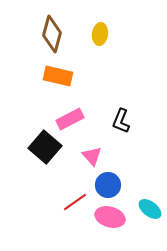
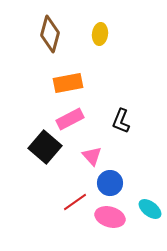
brown diamond: moved 2 px left
orange rectangle: moved 10 px right, 7 px down; rotated 24 degrees counterclockwise
blue circle: moved 2 px right, 2 px up
